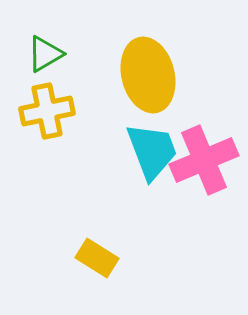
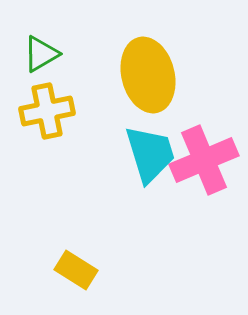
green triangle: moved 4 px left
cyan trapezoid: moved 2 px left, 3 px down; rotated 4 degrees clockwise
yellow rectangle: moved 21 px left, 12 px down
